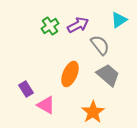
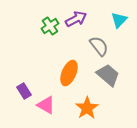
cyan triangle: rotated 12 degrees counterclockwise
purple arrow: moved 2 px left, 6 px up
gray semicircle: moved 1 px left, 1 px down
orange ellipse: moved 1 px left, 1 px up
purple rectangle: moved 2 px left, 2 px down
orange star: moved 6 px left, 4 px up
